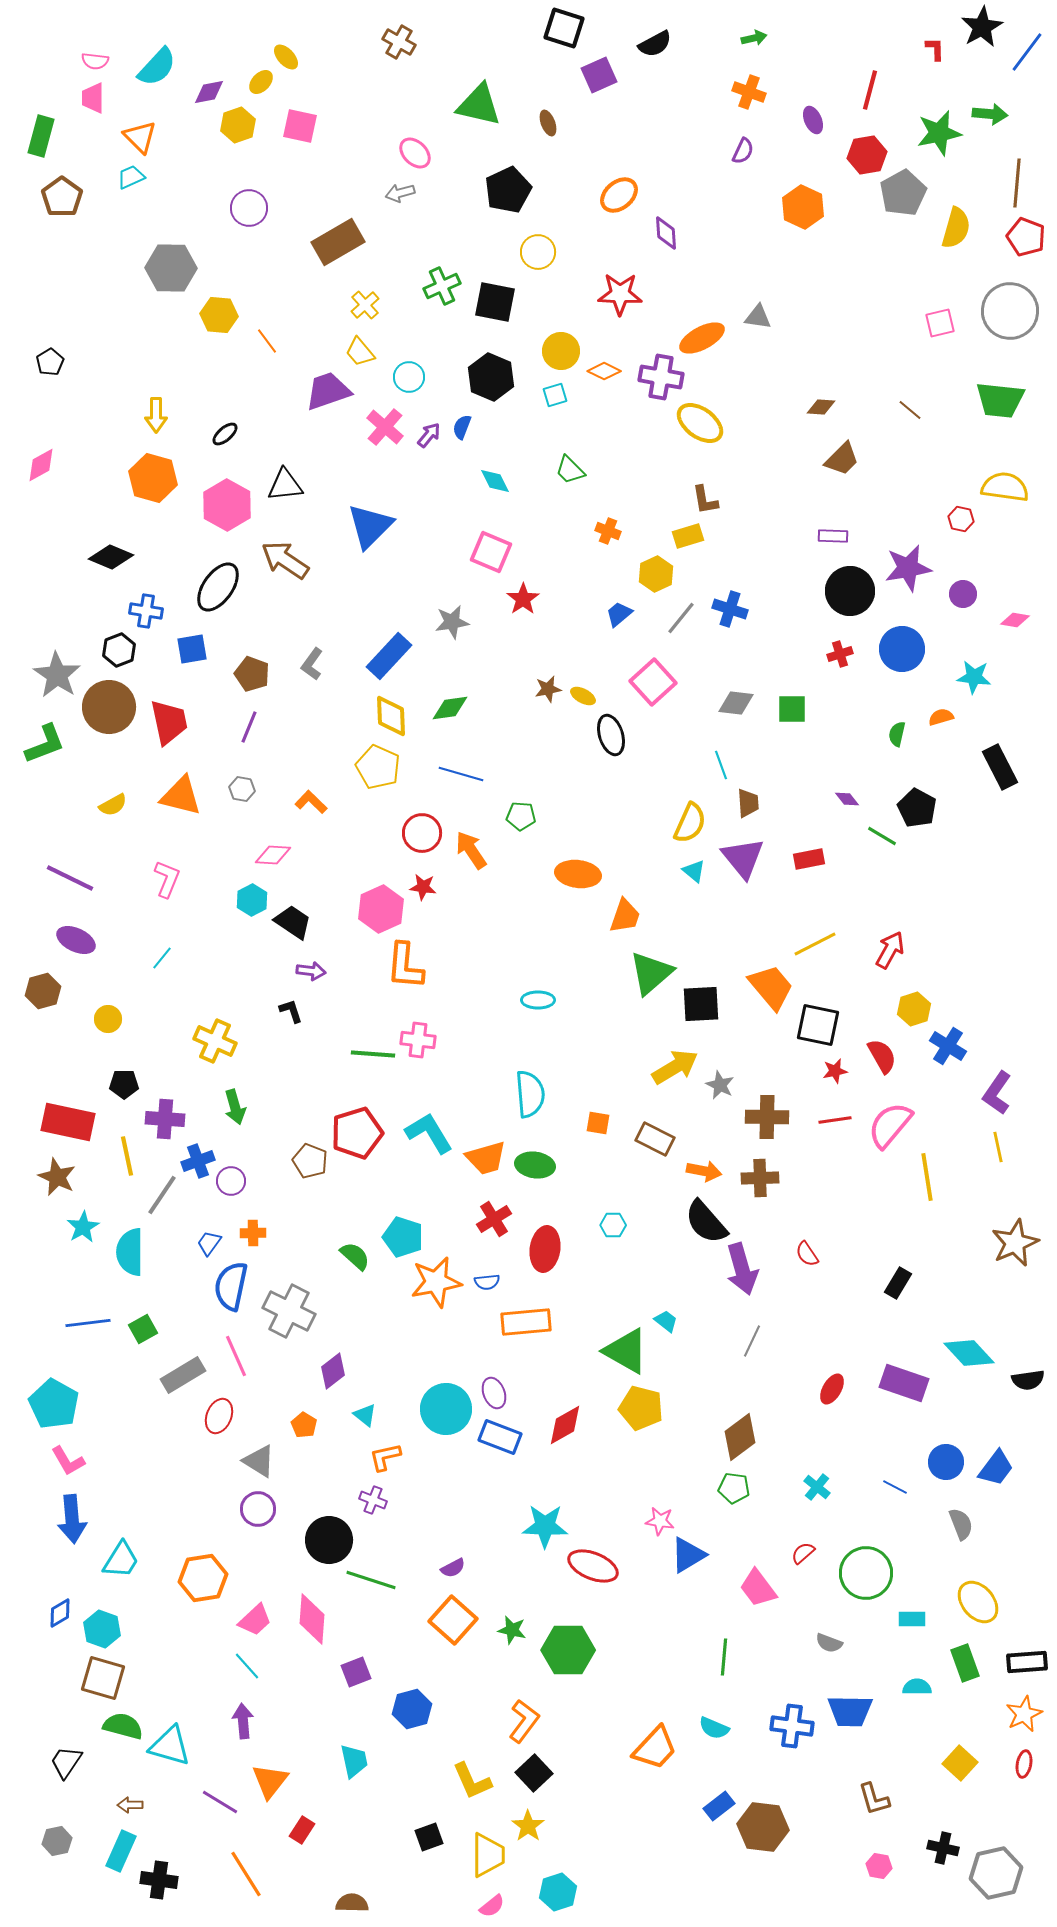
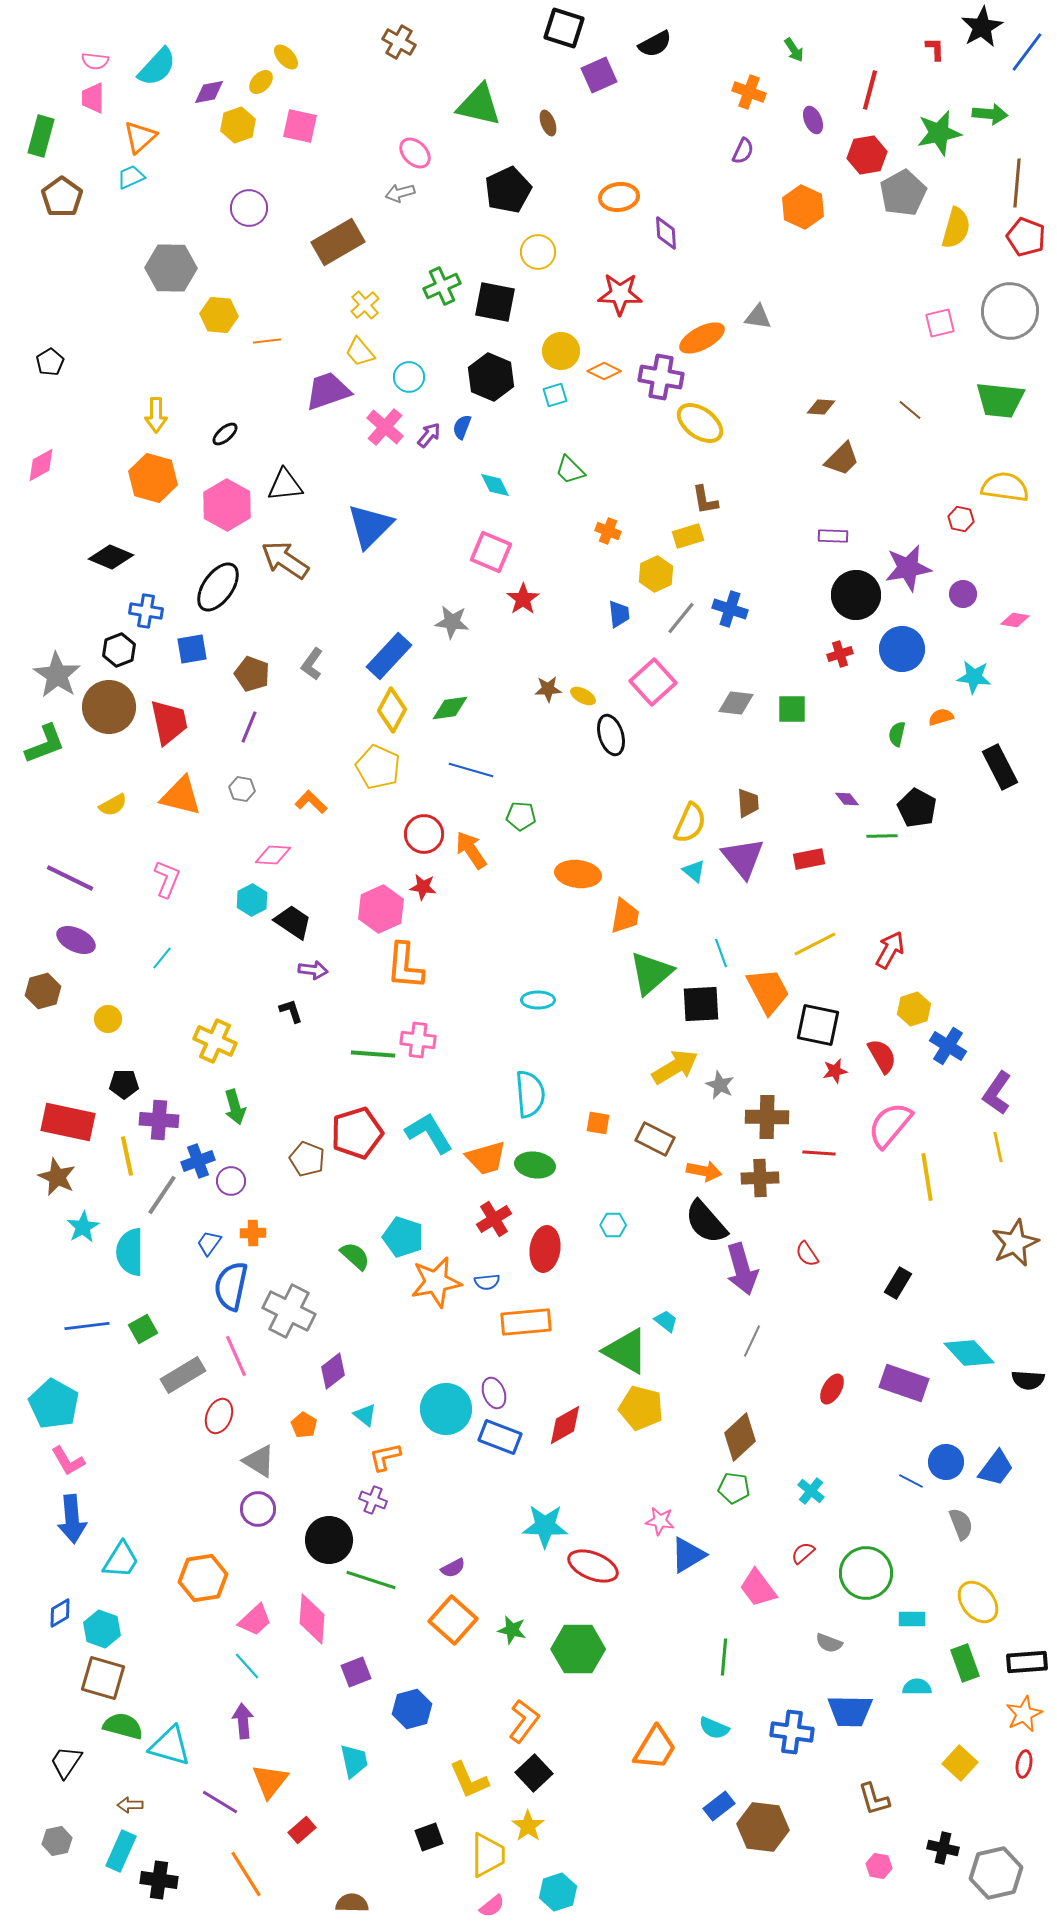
green arrow at (754, 38): moved 40 px right, 12 px down; rotated 70 degrees clockwise
orange triangle at (140, 137): rotated 33 degrees clockwise
orange ellipse at (619, 195): moved 2 px down; rotated 33 degrees clockwise
orange line at (267, 341): rotated 60 degrees counterclockwise
cyan diamond at (495, 481): moved 4 px down
black circle at (850, 591): moved 6 px right, 4 px down
blue trapezoid at (619, 614): rotated 124 degrees clockwise
gray star at (452, 622): rotated 16 degrees clockwise
brown star at (548, 689): rotated 8 degrees clockwise
yellow diamond at (391, 716): moved 1 px right, 6 px up; rotated 30 degrees clockwise
cyan line at (721, 765): moved 188 px down
blue line at (461, 774): moved 10 px right, 4 px up
red circle at (422, 833): moved 2 px right, 1 px down
green line at (882, 836): rotated 32 degrees counterclockwise
orange trapezoid at (625, 916): rotated 9 degrees counterclockwise
purple arrow at (311, 971): moved 2 px right, 1 px up
orange trapezoid at (771, 987): moved 3 px left, 4 px down; rotated 12 degrees clockwise
purple cross at (165, 1119): moved 6 px left, 1 px down
red line at (835, 1120): moved 16 px left, 33 px down; rotated 12 degrees clockwise
brown pentagon at (310, 1161): moved 3 px left, 2 px up
blue line at (88, 1323): moved 1 px left, 3 px down
black semicircle at (1028, 1380): rotated 12 degrees clockwise
brown diamond at (740, 1437): rotated 6 degrees counterclockwise
cyan cross at (817, 1487): moved 6 px left, 4 px down
blue line at (895, 1487): moved 16 px right, 6 px up
green hexagon at (568, 1650): moved 10 px right, 1 px up
blue cross at (792, 1726): moved 6 px down
orange trapezoid at (655, 1748): rotated 12 degrees counterclockwise
yellow L-shape at (472, 1781): moved 3 px left, 1 px up
red rectangle at (302, 1830): rotated 16 degrees clockwise
